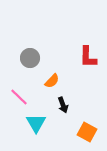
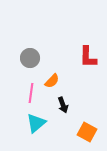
pink line: moved 12 px right, 4 px up; rotated 54 degrees clockwise
cyan triangle: rotated 20 degrees clockwise
